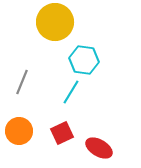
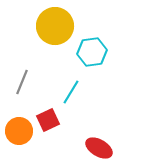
yellow circle: moved 4 px down
cyan hexagon: moved 8 px right, 8 px up; rotated 16 degrees counterclockwise
red square: moved 14 px left, 13 px up
